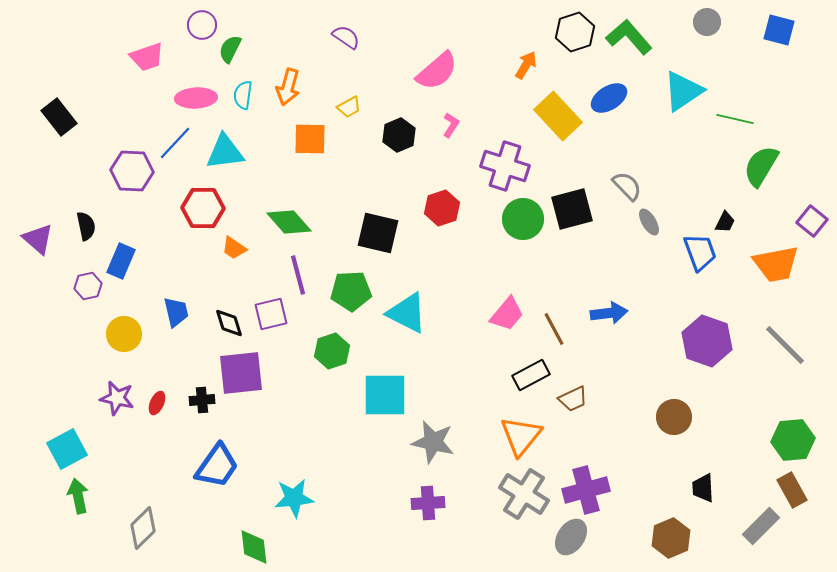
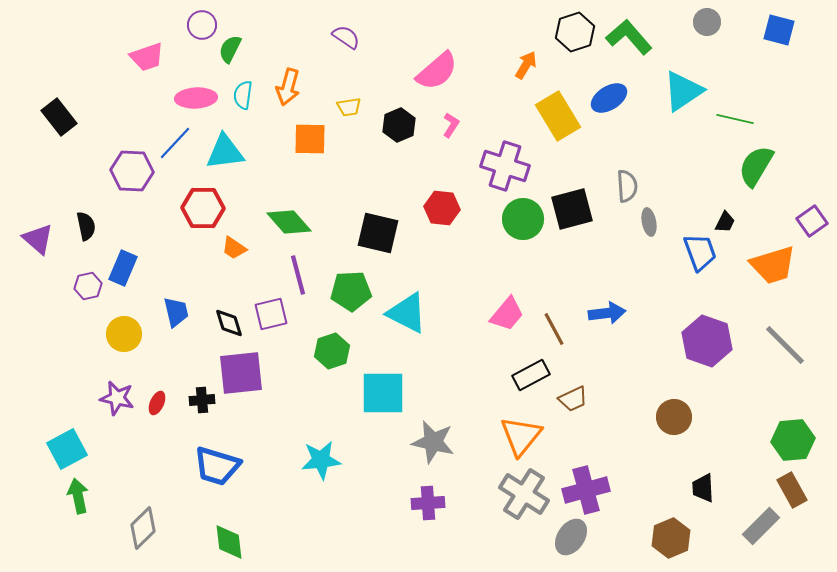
yellow trapezoid at (349, 107): rotated 20 degrees clockwise
yellow rectangle at (558, 116): rotated 12 degrees clockwise
black hexagon at (399, 135): moved 10 px up
green semicircle at (761, 166): moved 5 px left
gray semicircle at (627, 186): rotated 40 degrees clockwise
red hexagon at (442, 208): rotated 24 degrees clockwise
purple square at (812, 221): rotated 16 degrees clockwise
gray ellipse at (649, 222): rotated 20 degrees clockwise
blue rectangle at (121, 261): moved 2 px right, 7 px down
orange trapezoid at (776, 264): moved 3 px left, 1 px down; rotated 6 degrees counterclockwise
blue arrow at (609, 313): moved 2 px left
cyan square at (385, 395): moved 2 px left, 2 px up
blue trapezoid at (217, 466): rotated 72 degrees clockwise
cyan star at (294, 498): moved 27 px right, 38 px up
green diamond at (254, 547): moved 25 px left, 5 px up
